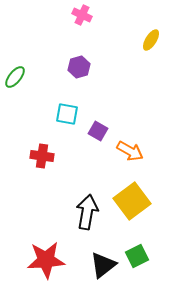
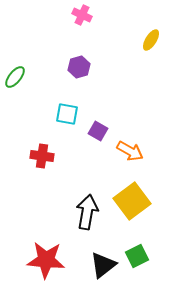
red star: rotated 9 degrees clockwise
